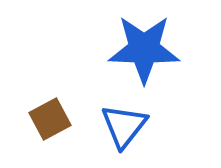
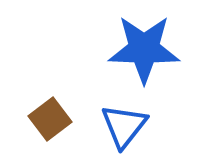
brown square: rotated 9 degrees counterclockwise
